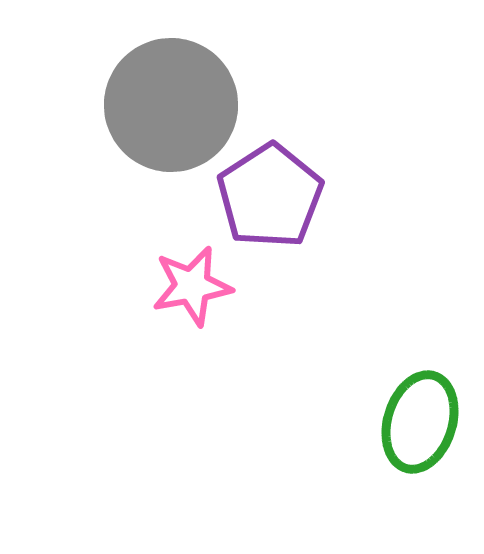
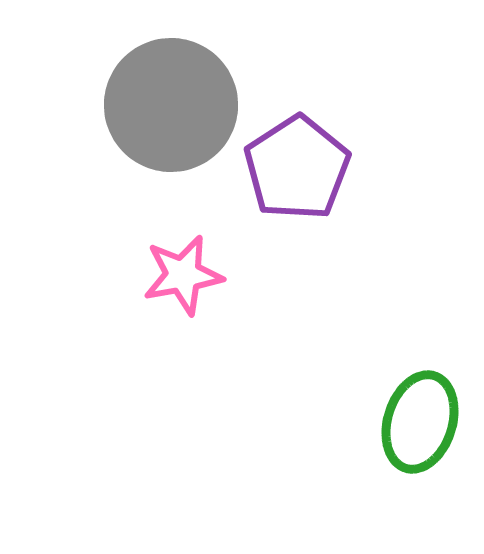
purple pentagon: moved 27 px right, 28 px up
pink star: moved 9 px left, 11 px up
